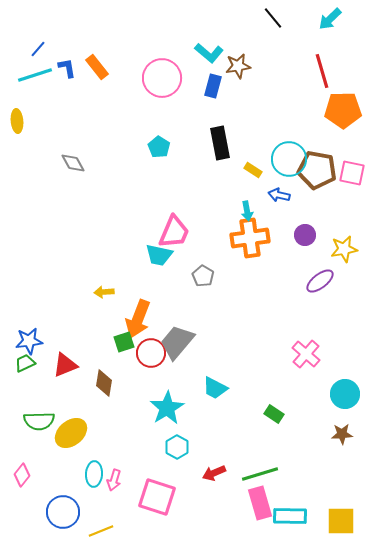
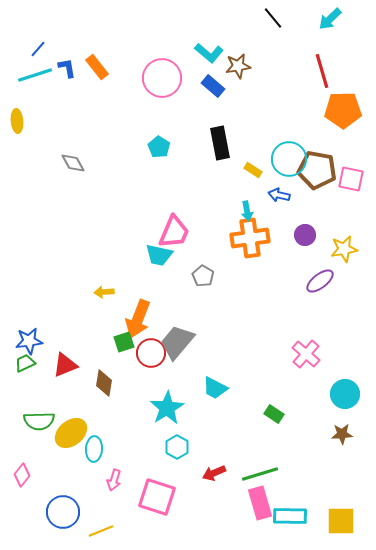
blue rectangle at (213, 86): rotated 65 degrees counterclockwise
pink square at (352, 173): moved 1 px left, 6 px down
cyan ellipse at (94, 474): moved 25 px up
